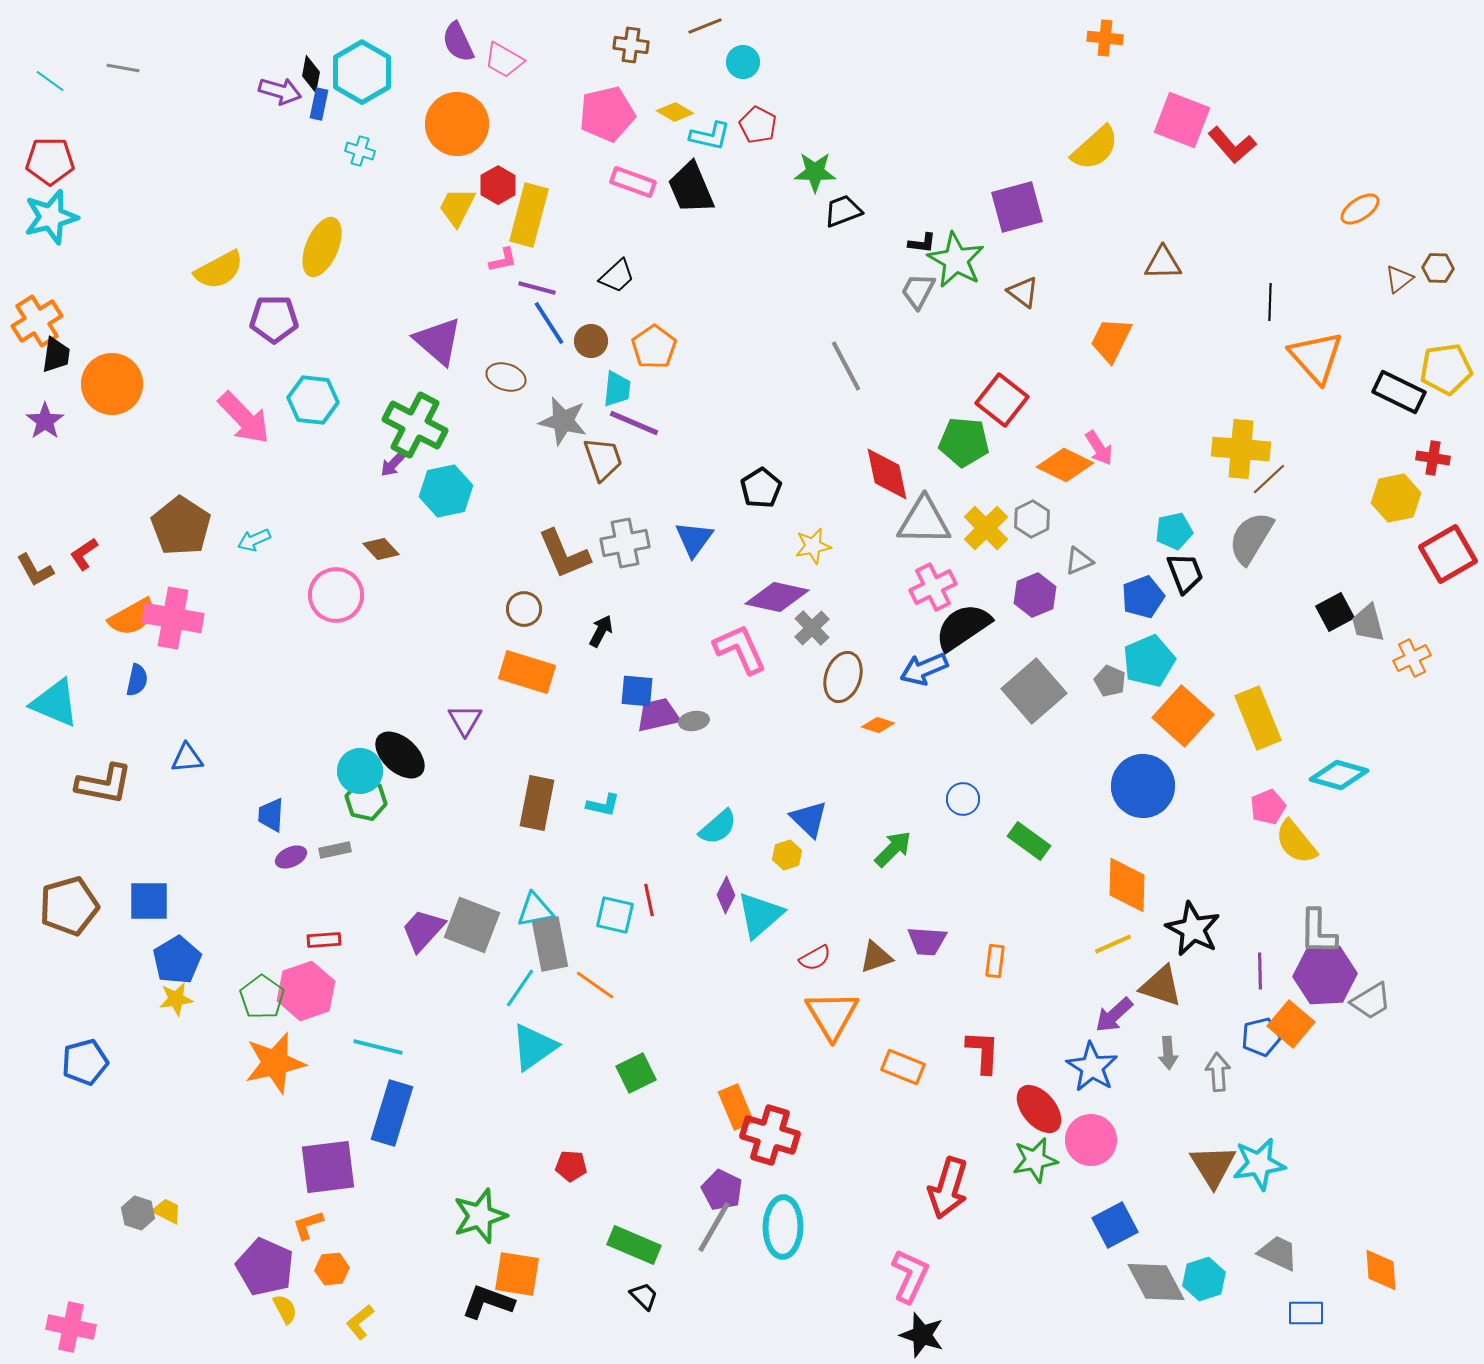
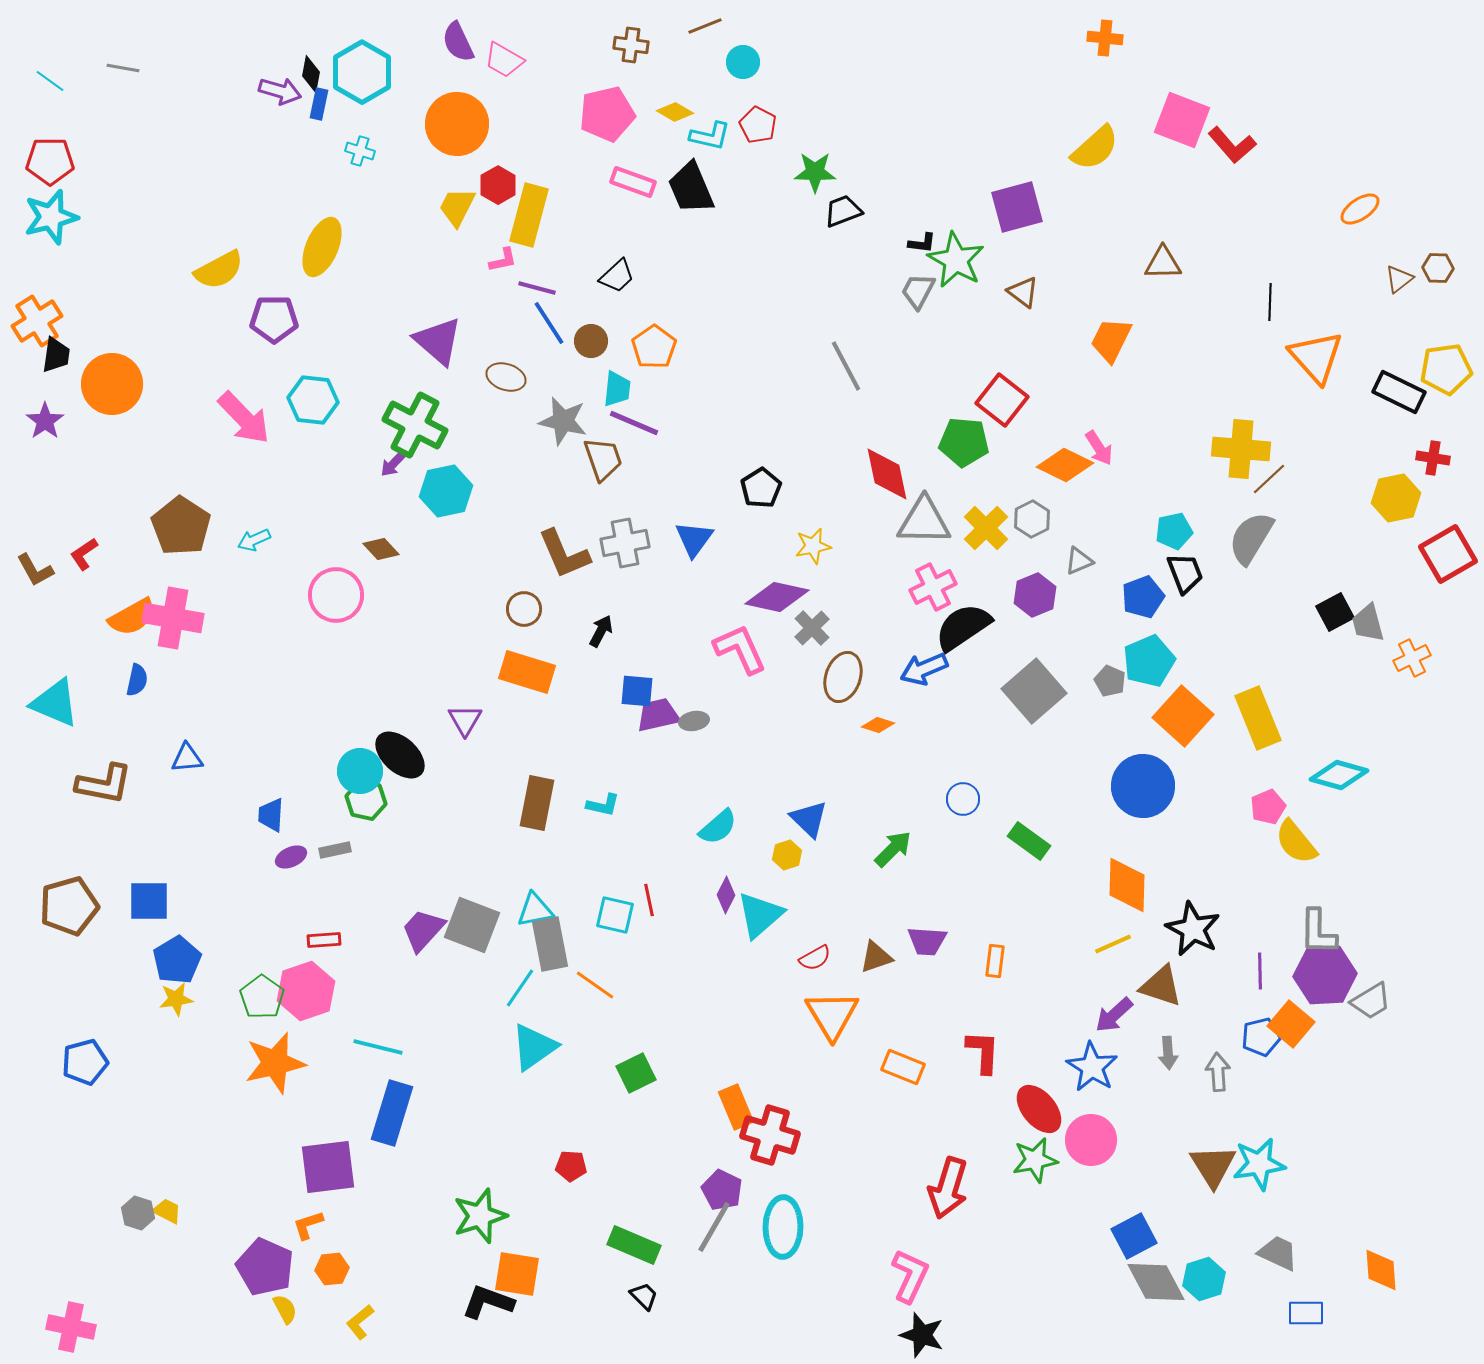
blue square at (1115, 1225): moved 19 px right, 11 px down
